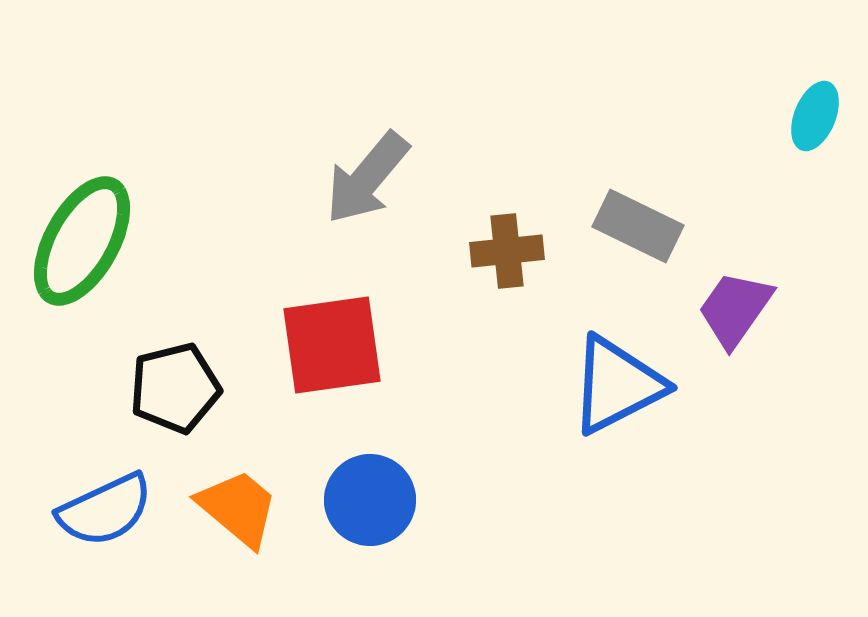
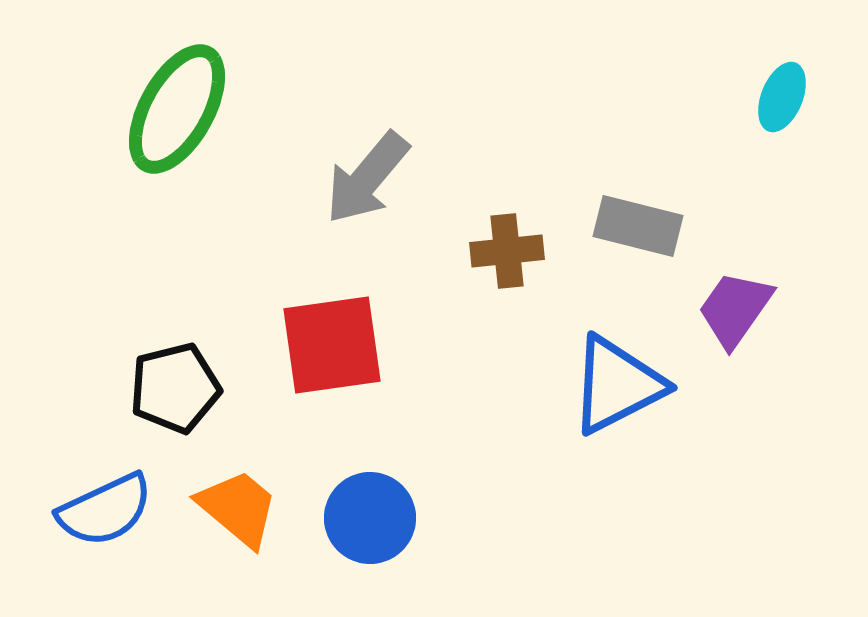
cyan ellipse: moved 33 px left, 19 px up
gray rectangle: rotated 12 degrees counterclockwise
green ellipse: moved 95 px right, 132 px up
blue circle: moved 18 px down
